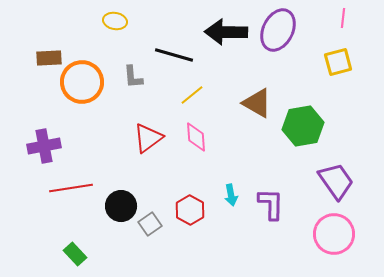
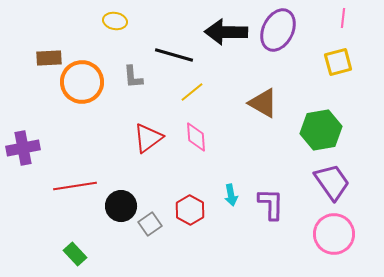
yellow line: moved 3 px up
brown triangle: moved 6 px right
green hexagon: moved 18 px right, 4 px down
purple cross: moved 21 px left, 2 px down
purple trapezoid: moved 4 px left, 1 px down
red line: moved 4 px right, 2 px up
